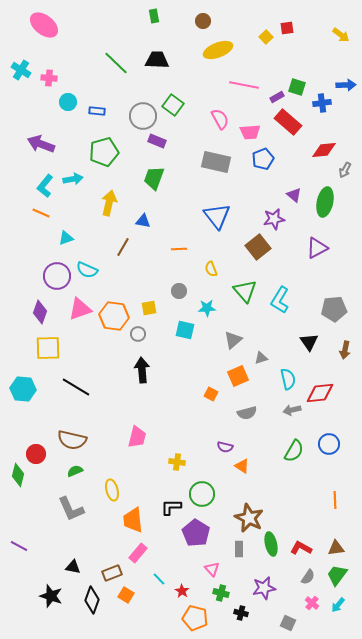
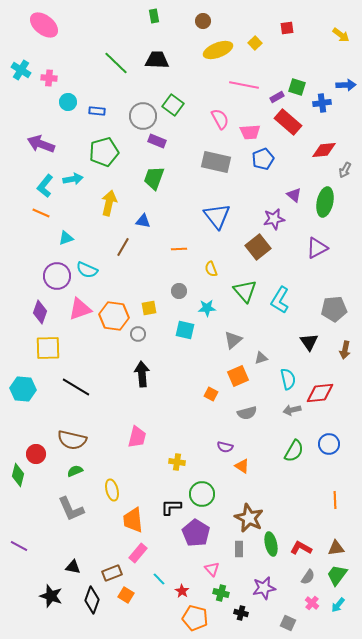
yellow square at (266, 37): moved 11 px left, 6 px down
black arrow at (142, 370): moved 4 px down
